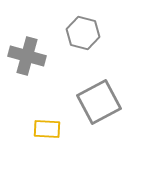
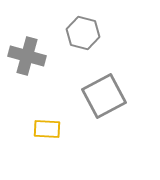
gray square: moved 5 px right, 6 px up
